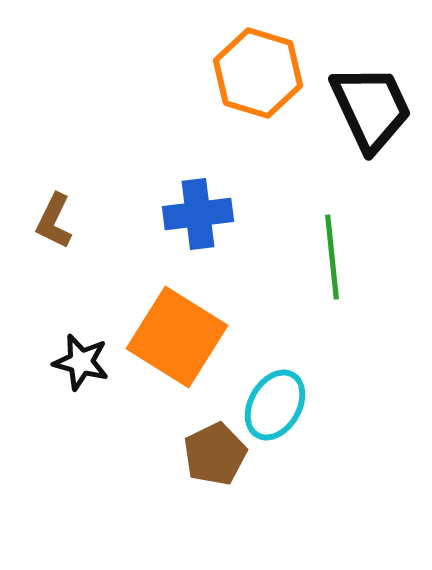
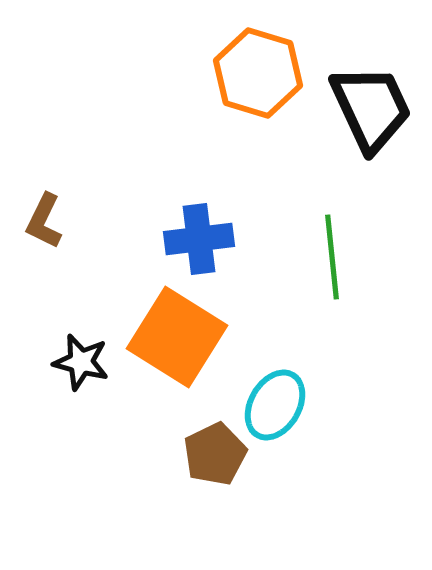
blue cross: moved 1 px right, 25 px down
brown L-shape: moved 10 px left
